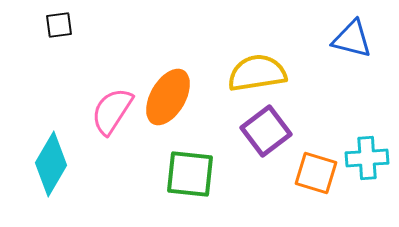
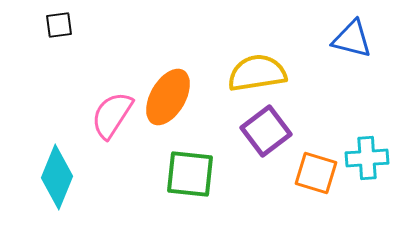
pink semicircle: moved 4 px down
cyan diamond: moved 6 px right, 13 px down; rotated 8 degrees counterclockwise
